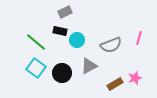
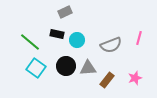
black rectangle: moved 3 px left, 3 px down
green line: moved 6 px left
gray triangle: moved 1 px left, 2 px down; rotated 24 degrees clockwise
black circle: moved 4 px right, 7 px up
brown rectangle: moved 8 px left, 4 px up; rotated 21 degrees counterclockwise
